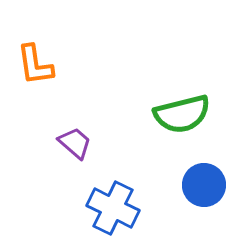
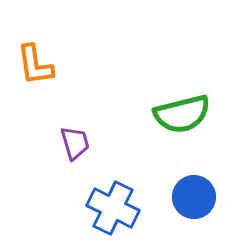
purple trapezoid: rotated 33 degrees clockwise
blue circle: moved 10 px left, 12 px down
